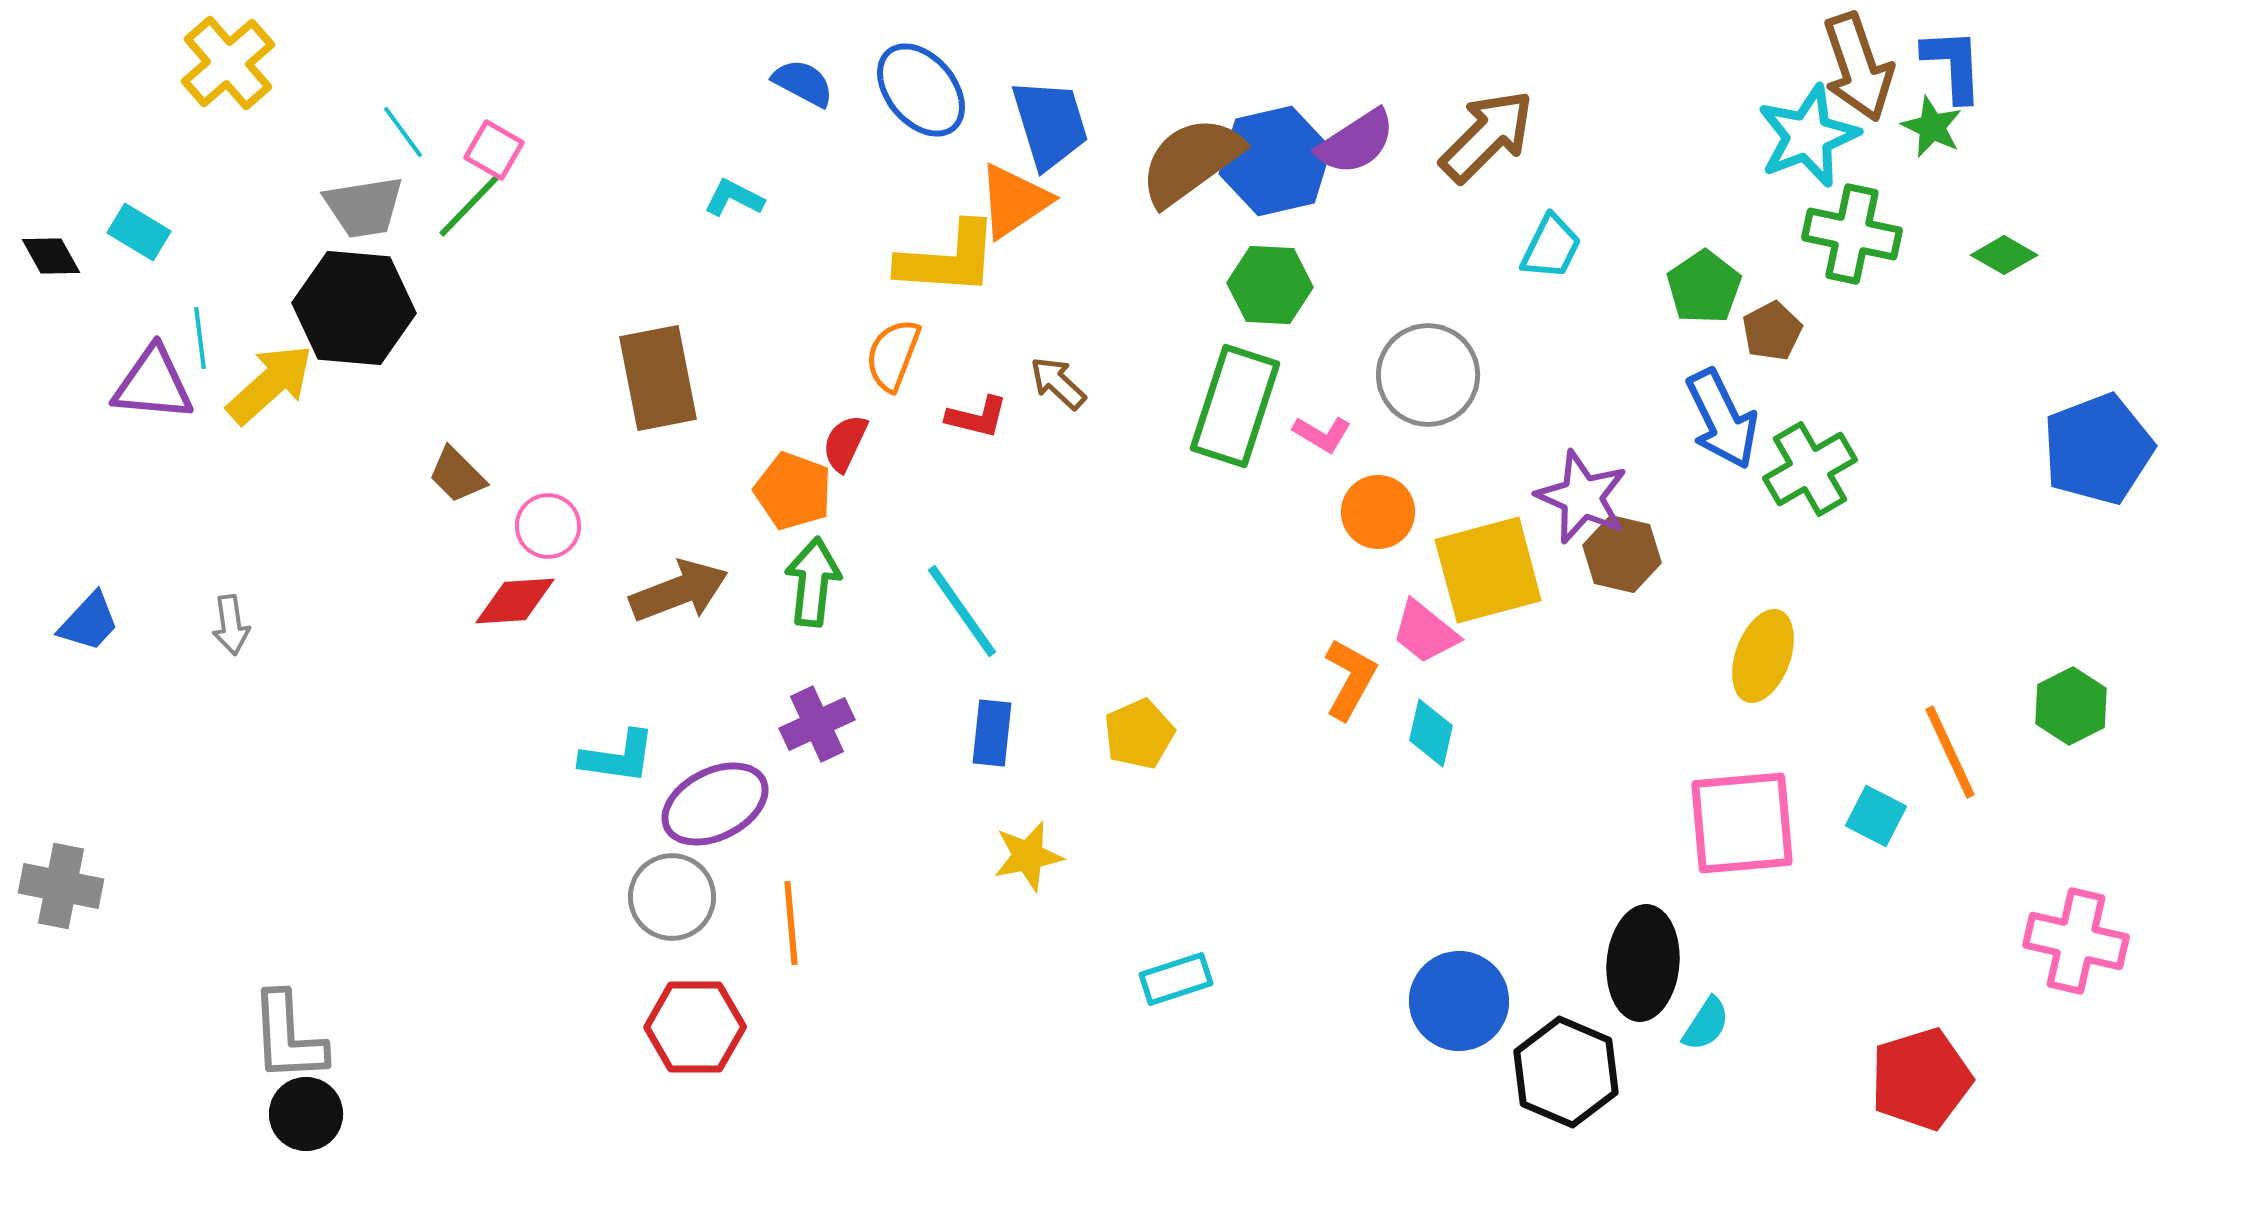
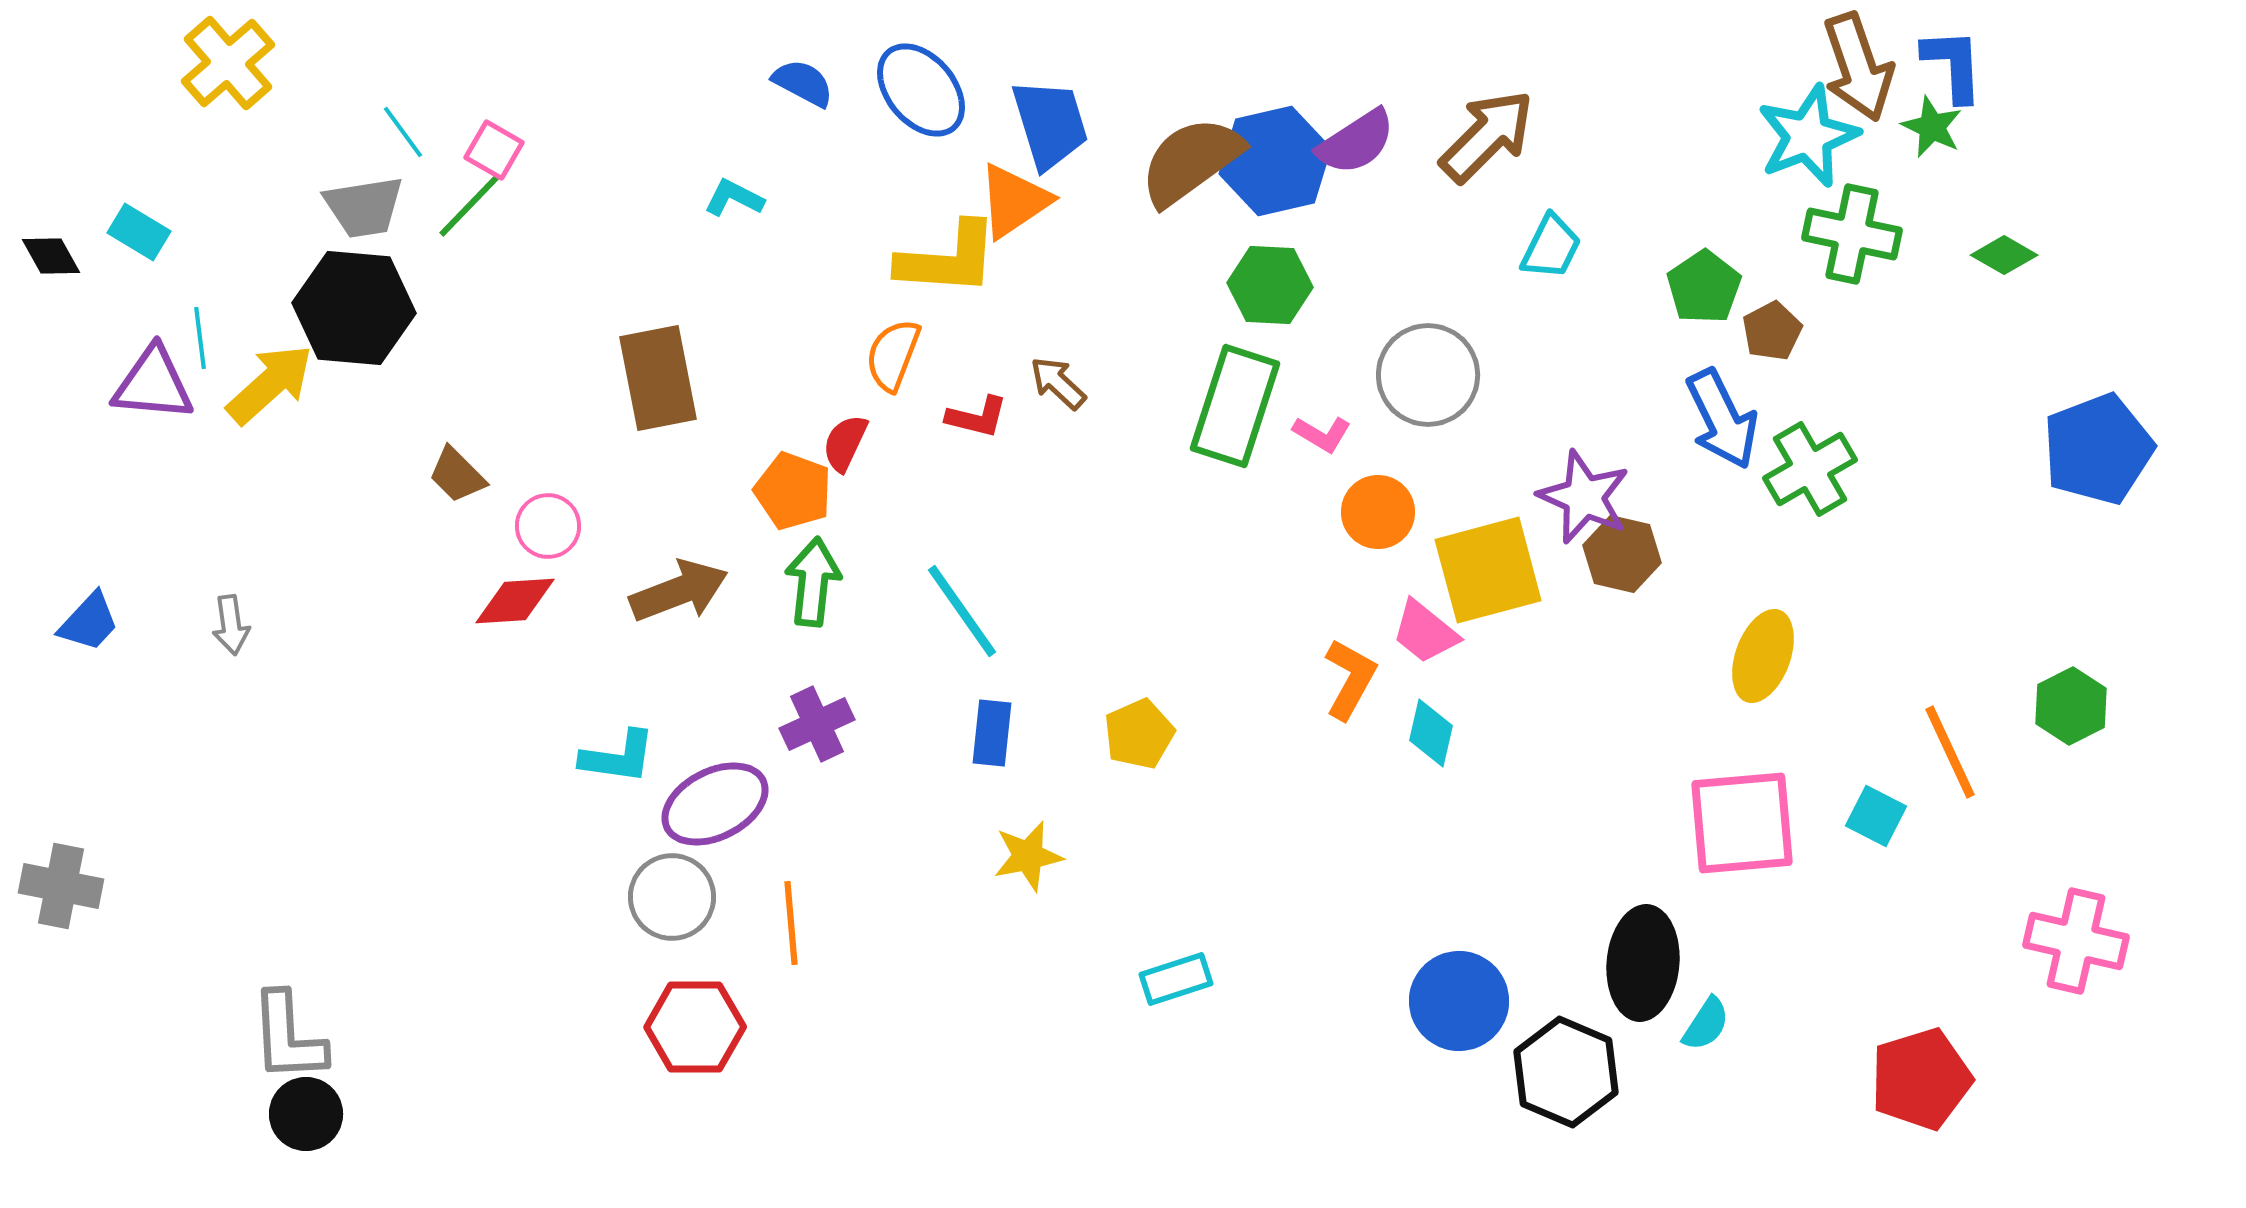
purple star at (1582, 497): moved 2 px right
